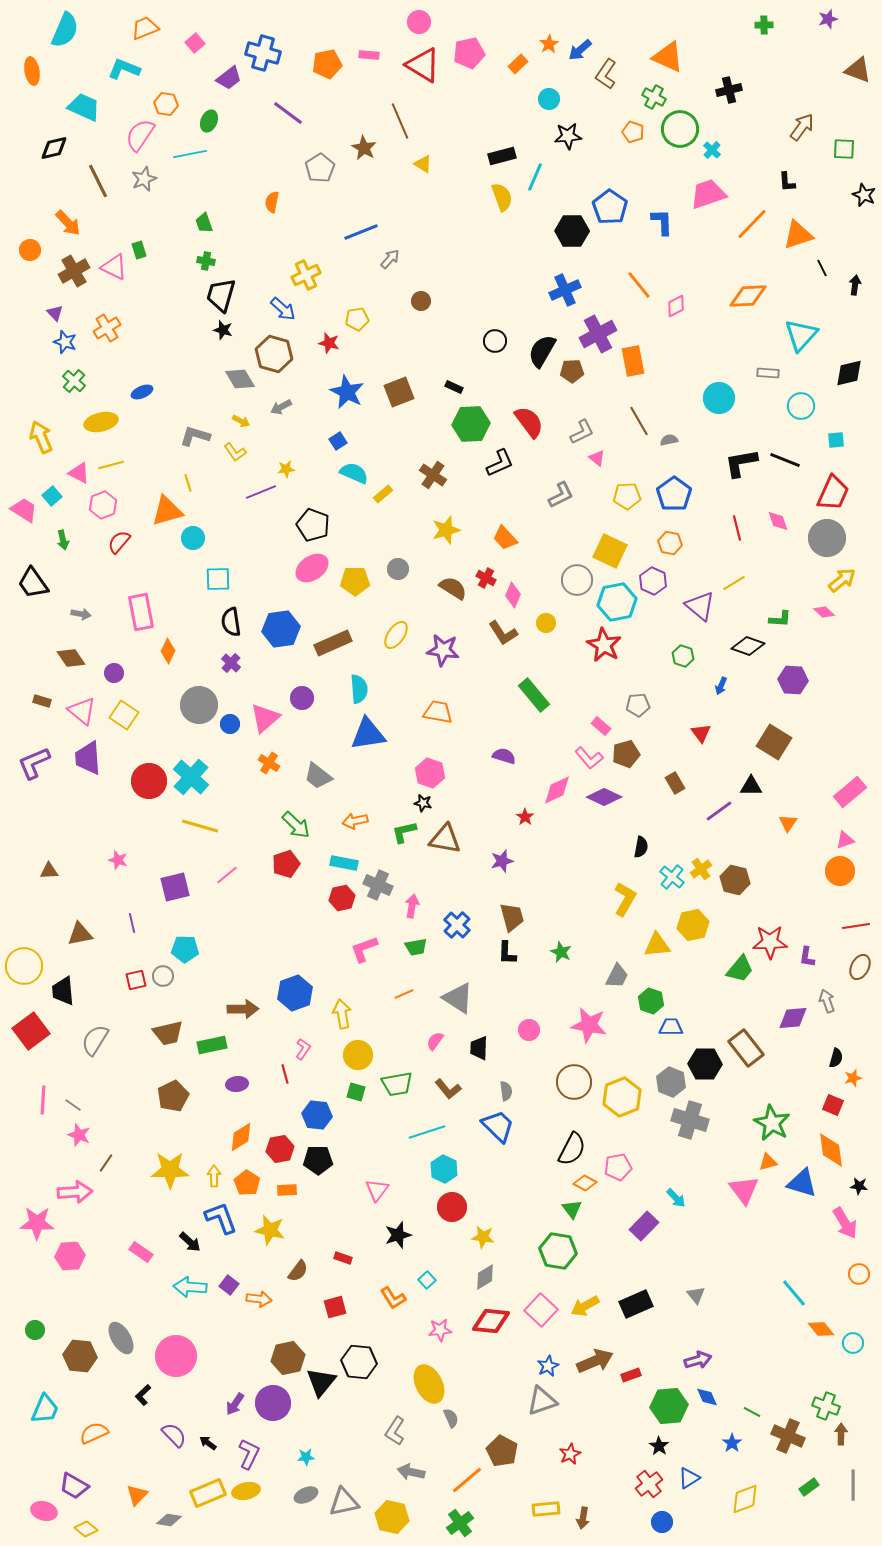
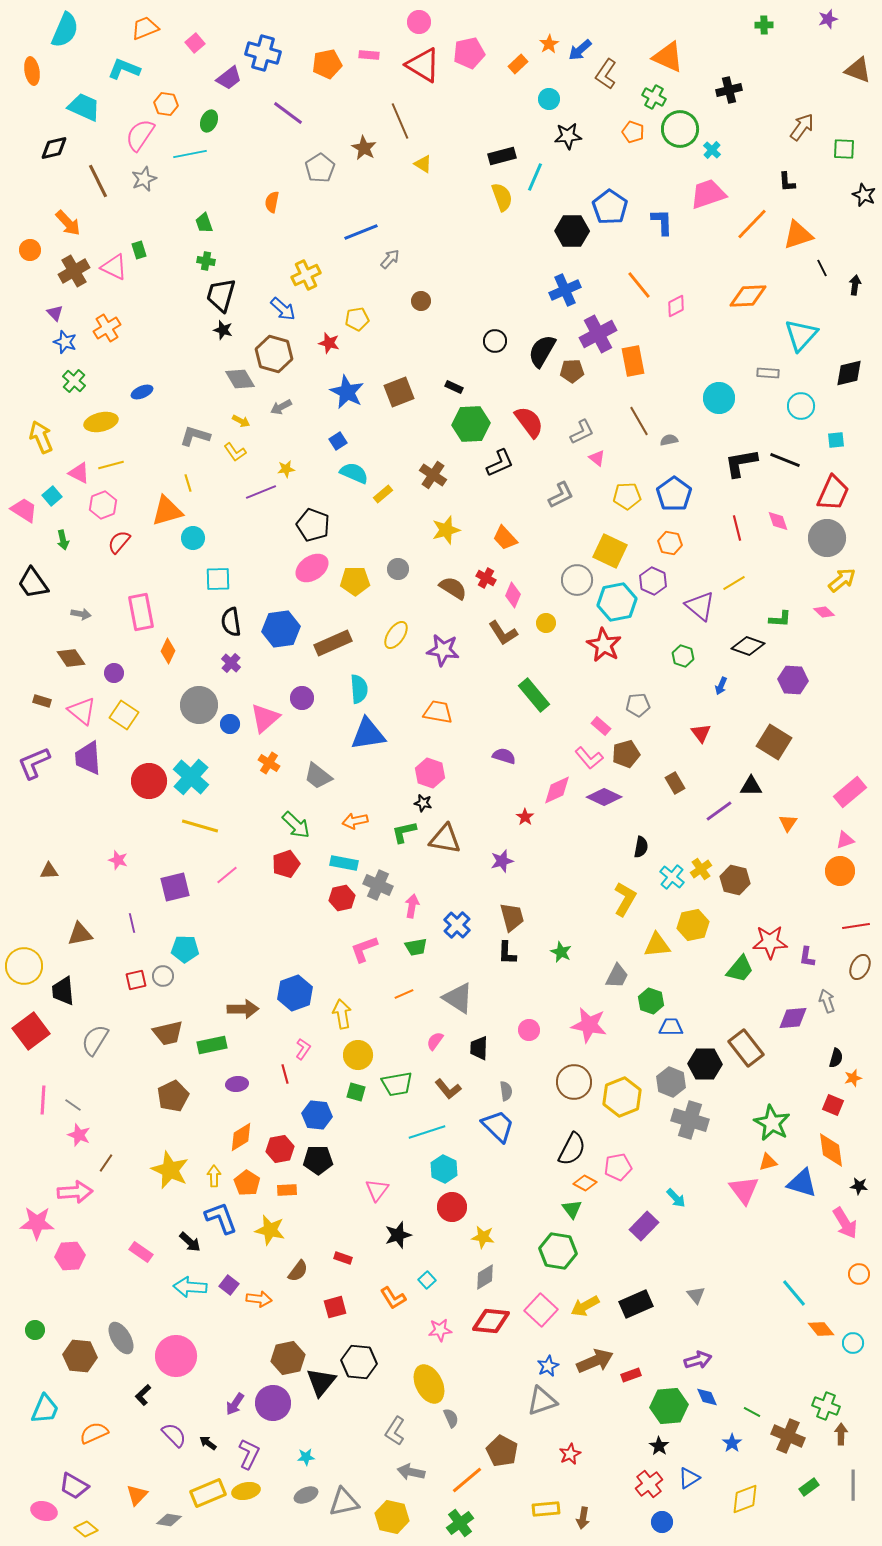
yellow star at (170, 1170): rotated 24 degrees clockwise
